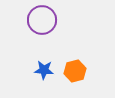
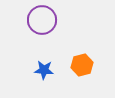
orange hexagon: moved 7 px right, 6 px up
